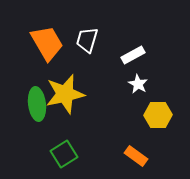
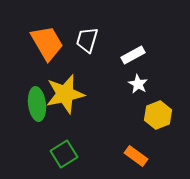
yellow hexagon: rotated 20 degrees counterclockwise
